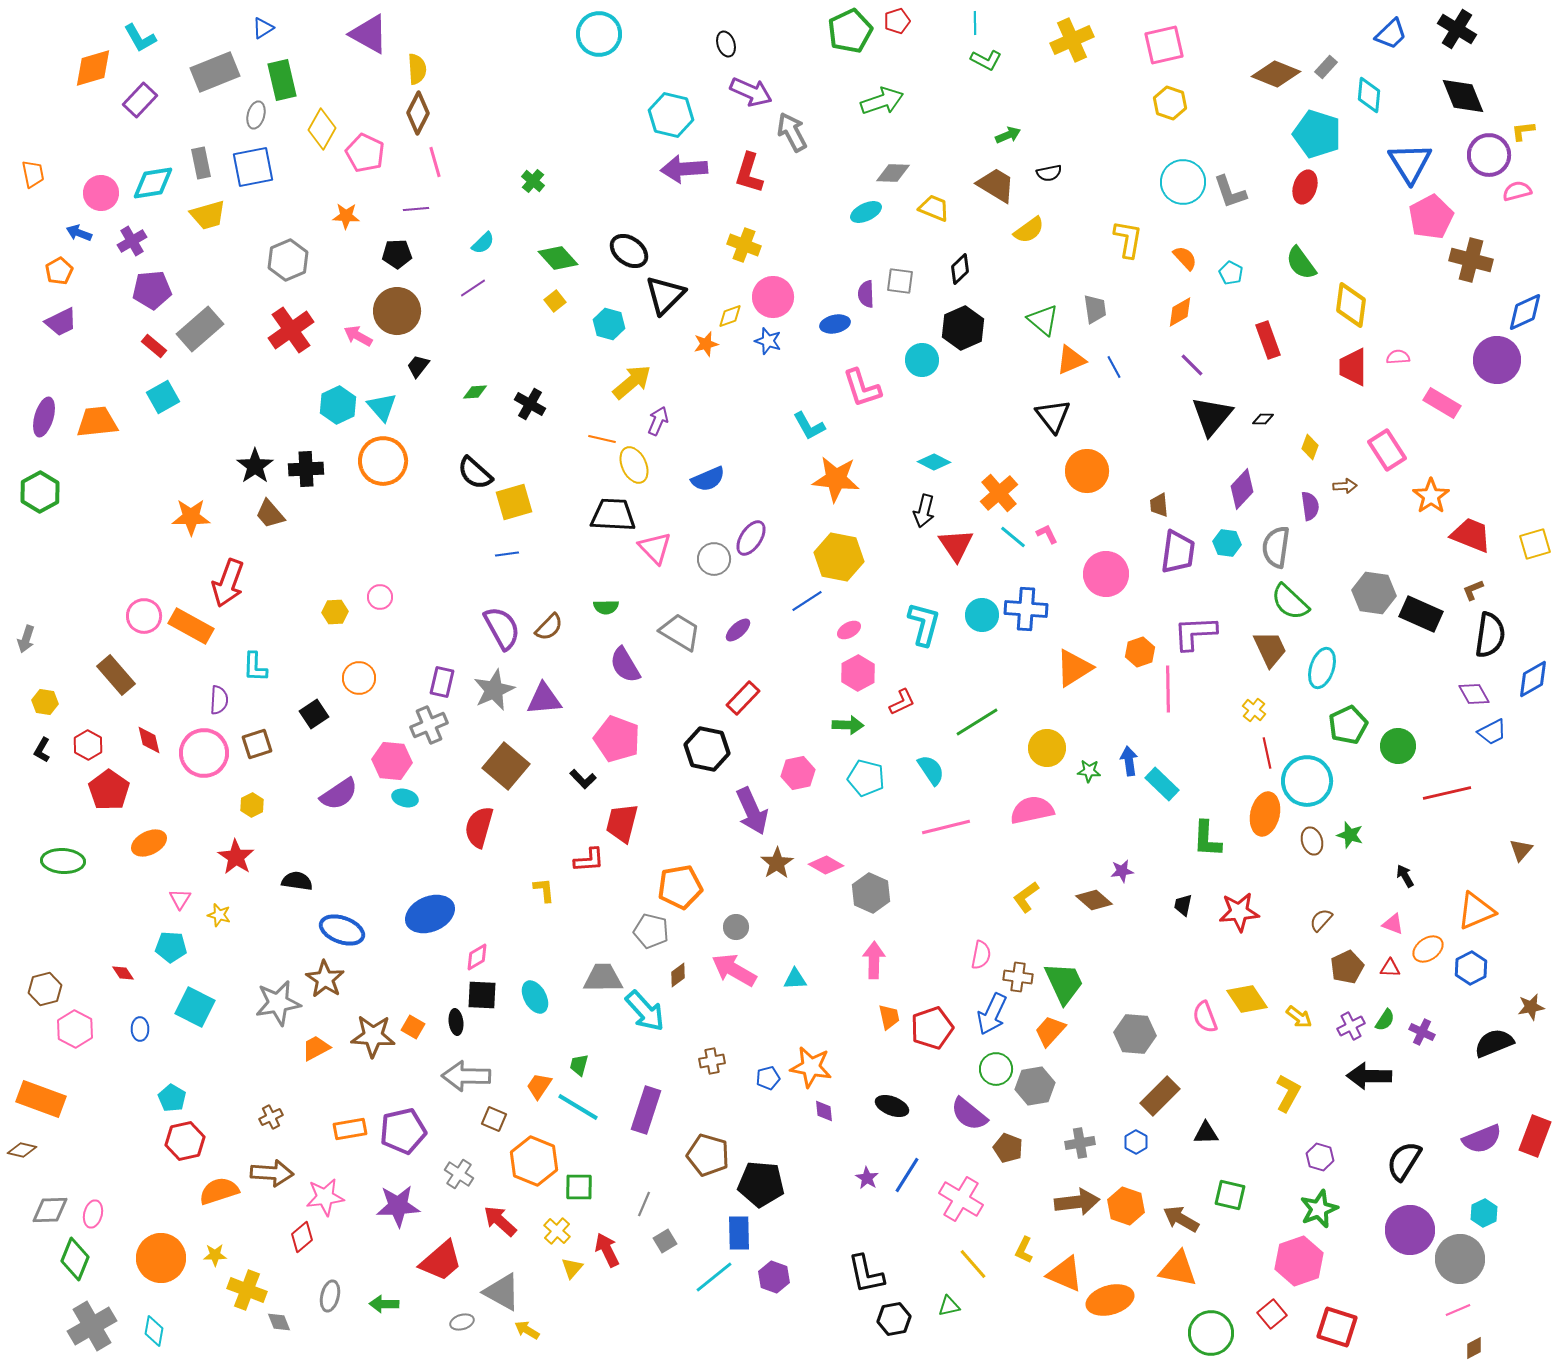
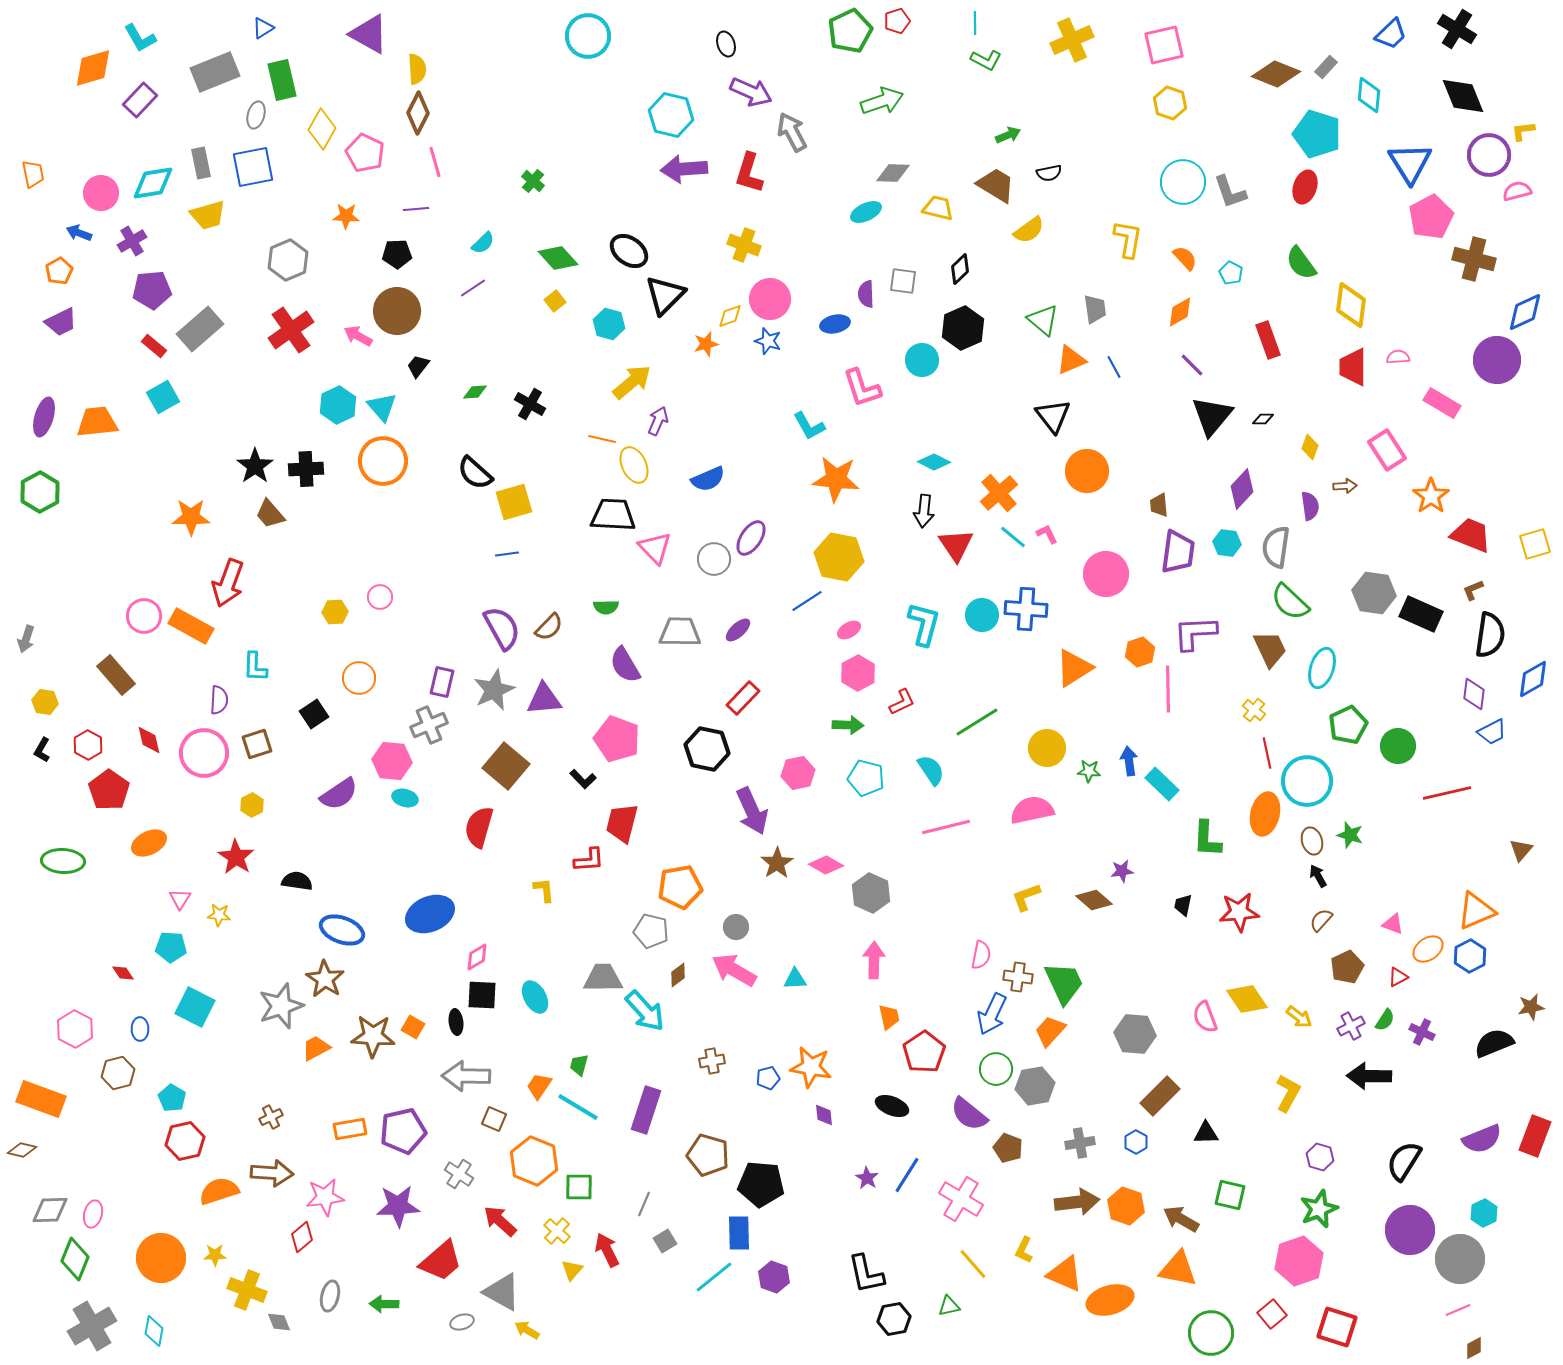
cyan circle at (599, 34): moved 11 px left, 2 px down
yellow trapezoid at (934, 208): moved 4 px right; rotated 8 degrees counterclockwise
brown cross at (1471, 260): moved 3 px right, 1 px up
gray square at (900, 281): moved 3 px right
pink circle at (773, 297): moved 3 px left, 2 px down
black arrow at (924, 511): rotated 8 degrees counterclockwise
gray trapezoid at (680, 632): rotated 30 degrees counterclockwise
purple diamond at (1474, 694): rotated 36 degrees clockwise
black arrow at (1405, 876): moved 87 px left
yellow L-shape at (1026, 897): rotated 16 degrees clockwise
yellow star at (219, 915): rotated 10 degrees counterclockwise
red triangle at (1390, 968): moved 8 px right, 9 px down; rotated 30 degrees counterclockwise
blue hexagon at (1471, 968): moved 1 px left, 12 px up
brown hexagon at (45, 989): moved 73 px right, 84 px down
gray star at (278, 1003): moved 3 px right, 3 px down; rotated 9 degrees counterclockwise
red pentagon at (932, 1028): moved 8 px left, 24 px down; rotated 15 degrees counterclockwise
purple diamond at (824, 1111): moved 4 px down
yellow triangle at (572, 1268): moved 2 px down
